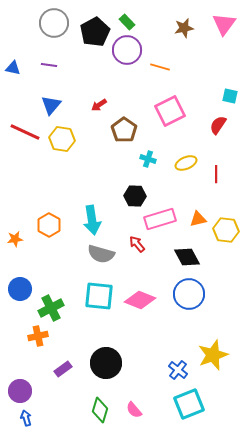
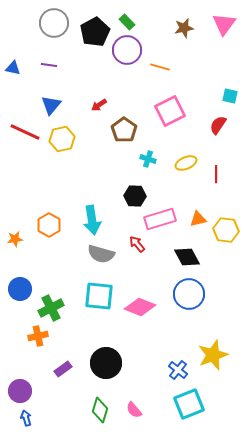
yellow hexagon at (62, 139): rotated 20 degrees counterclockwise
pink diamond at (140, 300): moved 7 px down
